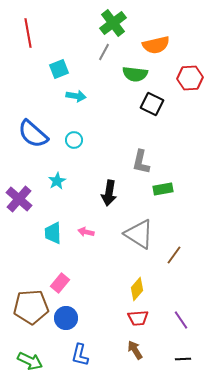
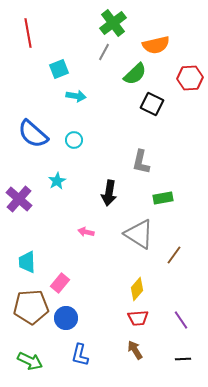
green semicircle: rotated 50 degrees counterclockwise
green rectangle: moved 9 px down
cyan trapezoid: moved 26 px left, 29 px down
